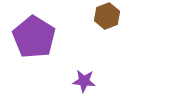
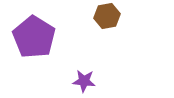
brown hexagon: rotated 10 degrees clockwise
